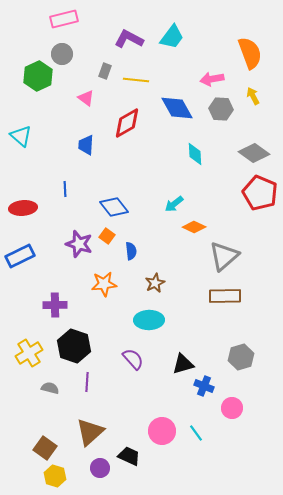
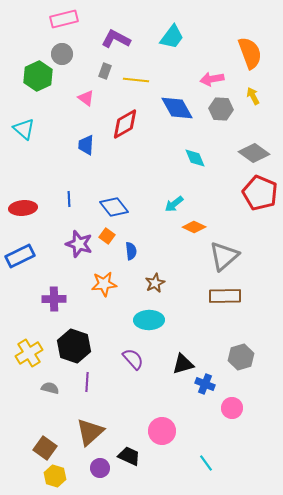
purple L-shape at (129, 39): moved 13 px left
red diamond at (127, 123): moved 2 px left, 1 px down
cyan triangle at (21, 136): moved 3 px right, 7 px up
cyan diamond at (195, 154): moved 4 px down; rotated 20 degrees counterclockwise
blue line at (65, 189): moved 4 px right, 10 px down
purple cross at (55, 305): moved 1 px left, 6 px up
blue cross at (204, 386): moved 1 px right, 2 px up
cyan line at (196, 433): moved 10 px right, 30 px down
